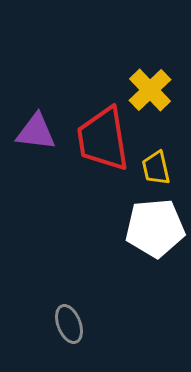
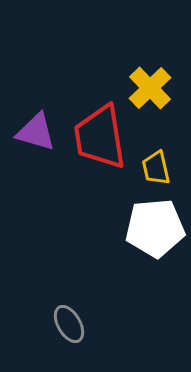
yellow cross: moved 2 px up
purple triangle: rotated 9 degrees clockwise
red trapezoid: moved 3 px left, 2 px up
gray ellipse: rotated 9 degrees counterclockwise
